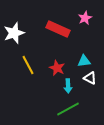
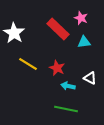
pink star: moved 4 px left; rotated 24 degrees counterclockwise
red rectangle: rotated 20 degrees clockwise
white star: rotated 20 degrees counterclockwise
cyan triangle: moved 19 px up
yellow line: moved 1 px up; rotated 30 degrees counterclockwise
cyan arrow: rotated 104 degrees clockwise
green line: moved 2 px left; rotated 40 degrees clockwise
